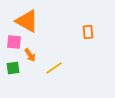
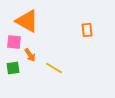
orange rectangle: moved 1 px left, 2 px up
yellow line: rotated 66 degrees clockwise
